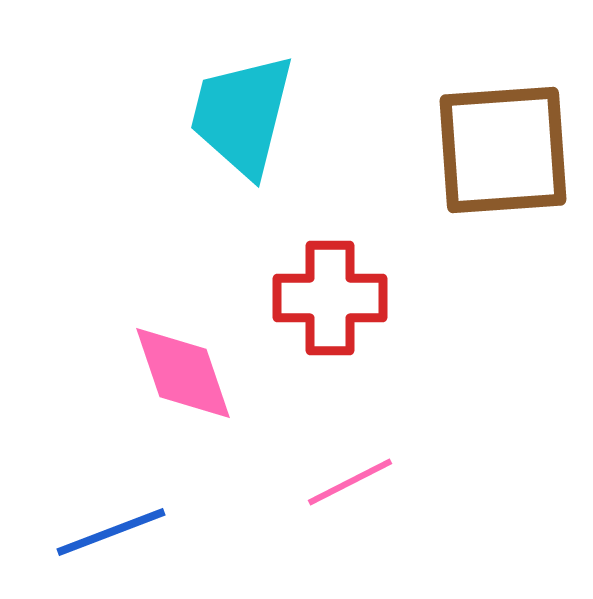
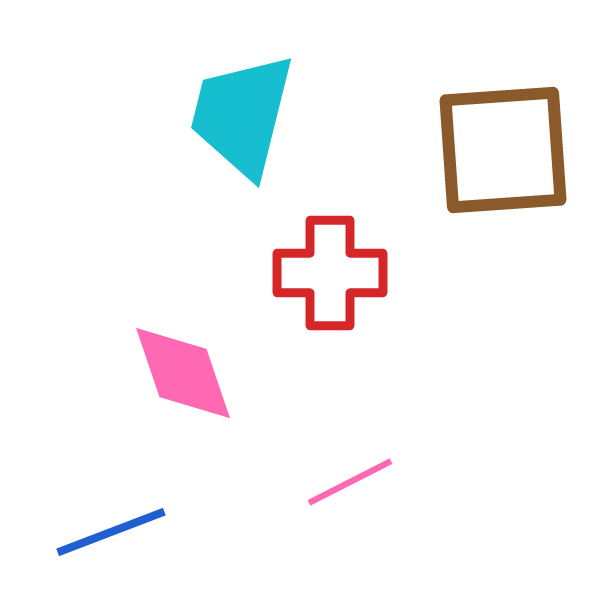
red cross: moved 25 px up
